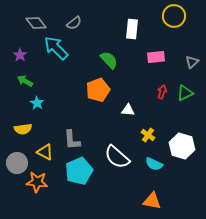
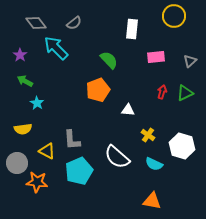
gray triangle: moved 2 px left, 1 px up
yellow triangle: moved 2 px right, 1 px up
